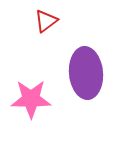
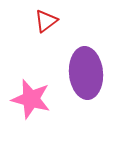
pink star: rotated 15 degrees clockwise
